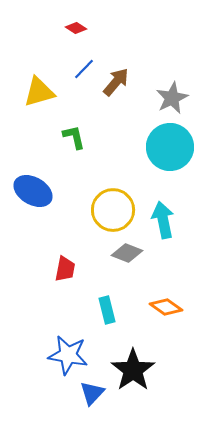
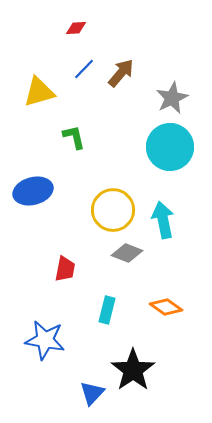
red diamond: rotated 35 degrees counterclockwise
brown arrow: moved 5 px right, 9 px up
blue ellipse: rotated 45 degrees counterclockwise
cyan rectangle: rotated 28 degrees clockwise
blue star: moved 23 px left, 15 px up
